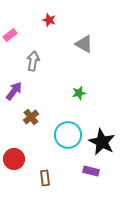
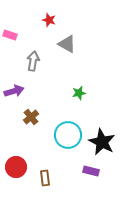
pink rectangle: rotated 56 degrees clockwise
gray triangle: moved 17 px left
purple arrow: rotated 36 degrees clockwise
red circle: moved 2 px right, 8 px down
